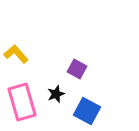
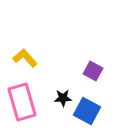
yellow L-shape: moved 9 px right, 4 px down
purple square: moved 16 px right, 2 px down
black star: moved 7 px right, 4 px down; rotated 18 degrees clockwise
